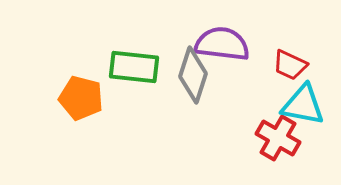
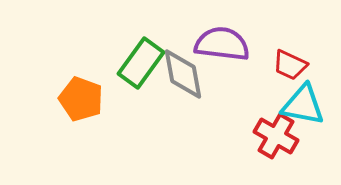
green rectangle: moved 7 px right, 4 px up; rotated 60 degrees counterclockwise
gray diamond: moved 10 px left, 1 px up; rotated 28 degrees counterclockwise
orange pentagon: moved 1 px down; rotated 6 degrees clockwise
red cross: moved 2 px left, 2 px up
